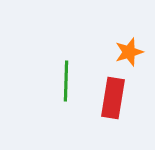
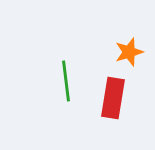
green line: rotated 9 degrees counterclockwise
